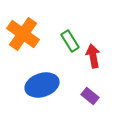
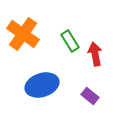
red arrow: moved 2 px right, 2 px up
